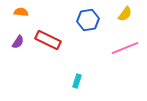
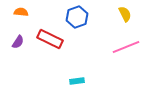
yellow semicircle: rotated 63 degrees counterclockwise
blue hexagon: moved 11 px left, 3 px up; rotated 10 degrees counterclockwise
red rectangle: moved 2 px right, 1 px up
pink line: moved 1 px right, 1 px up
cyan rectangle: rotated 64 degrees clockwise
